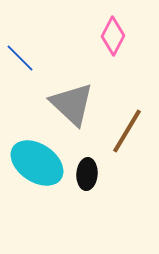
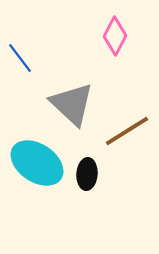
pink diamond: moved 2 px right
blue line: rotated 8 degrees clockwise
brown line: rotated 27 degrees clockwise
